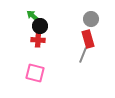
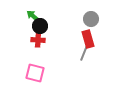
gray line: moved 1 px right, 2 px up
